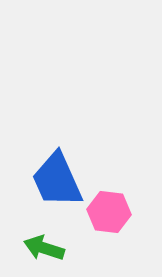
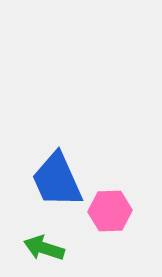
pink hexagon: moved 1 px right, 1 px up; rotated 9 degrees counterclockwise
